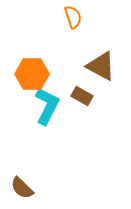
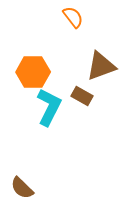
orange semicircle: rotated 20 degrees counterclockwise
brown triangle: rotated 48 degrees counterclockwise
orange hexagon: moved 1 px right, 2 px up
cyan L-shape: moved 2 px right, 1 px down
